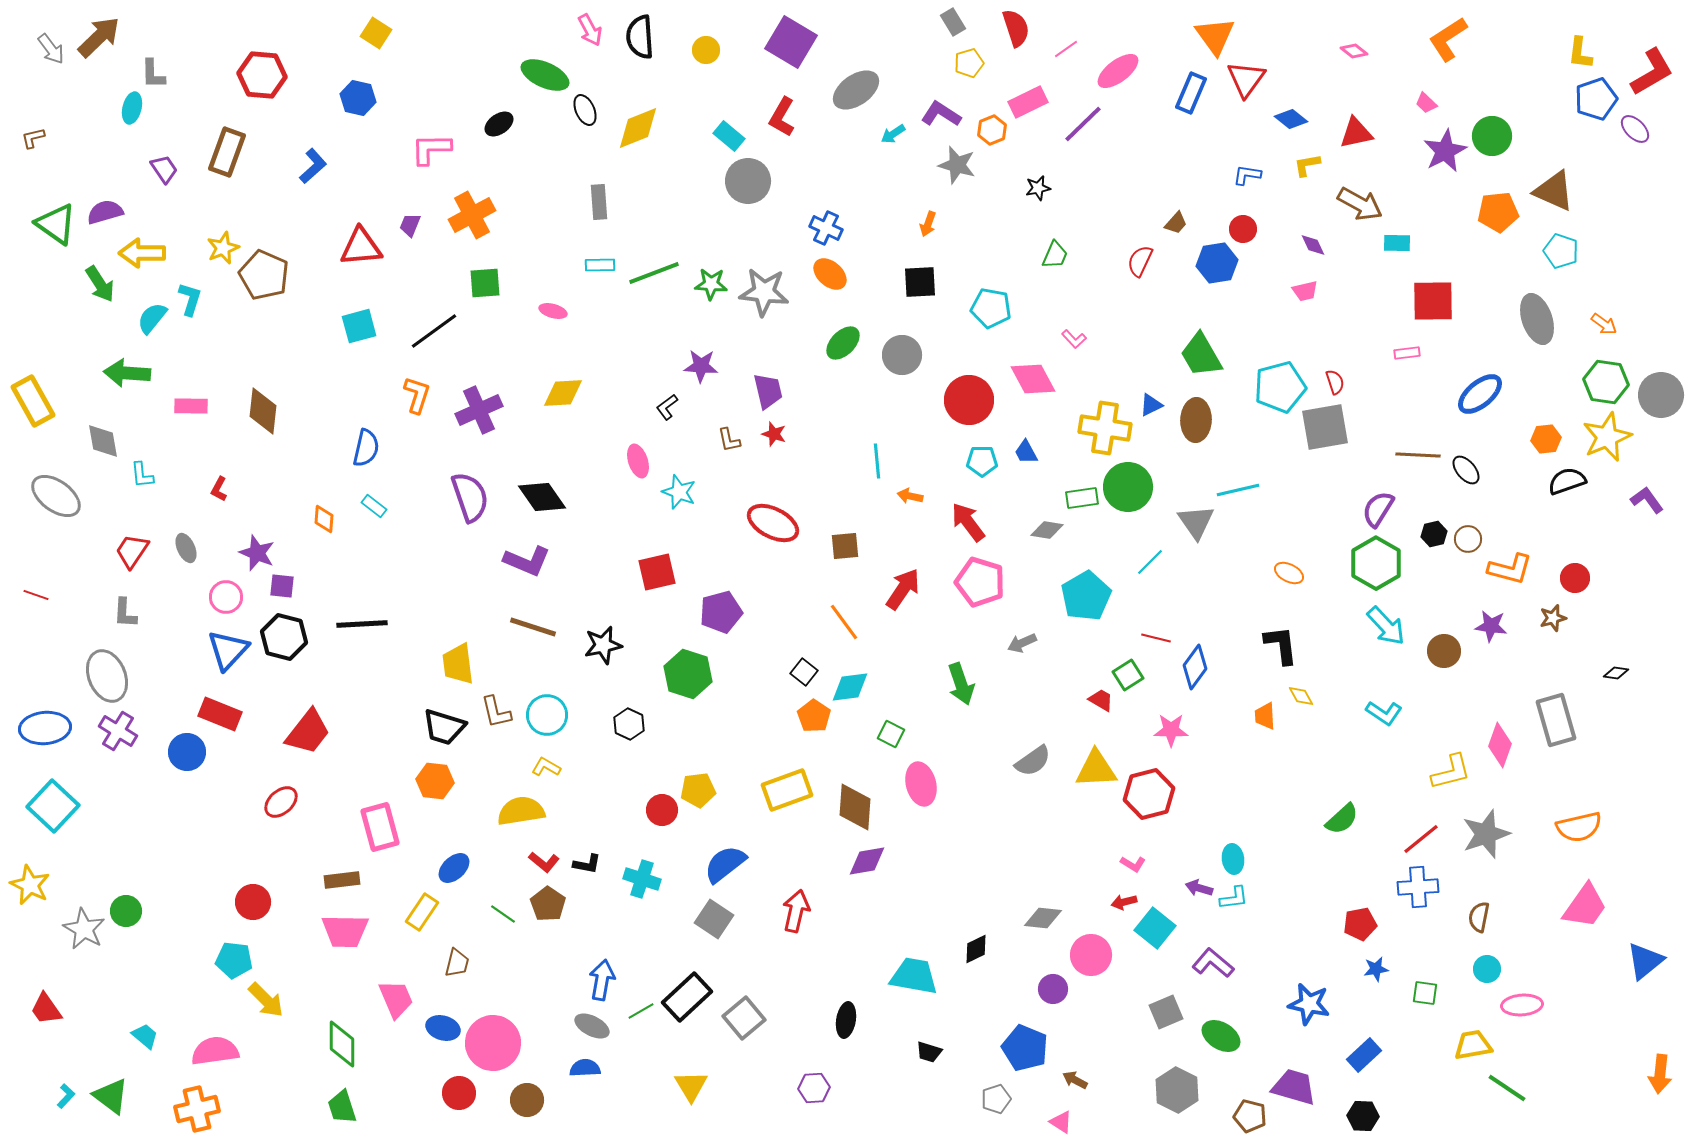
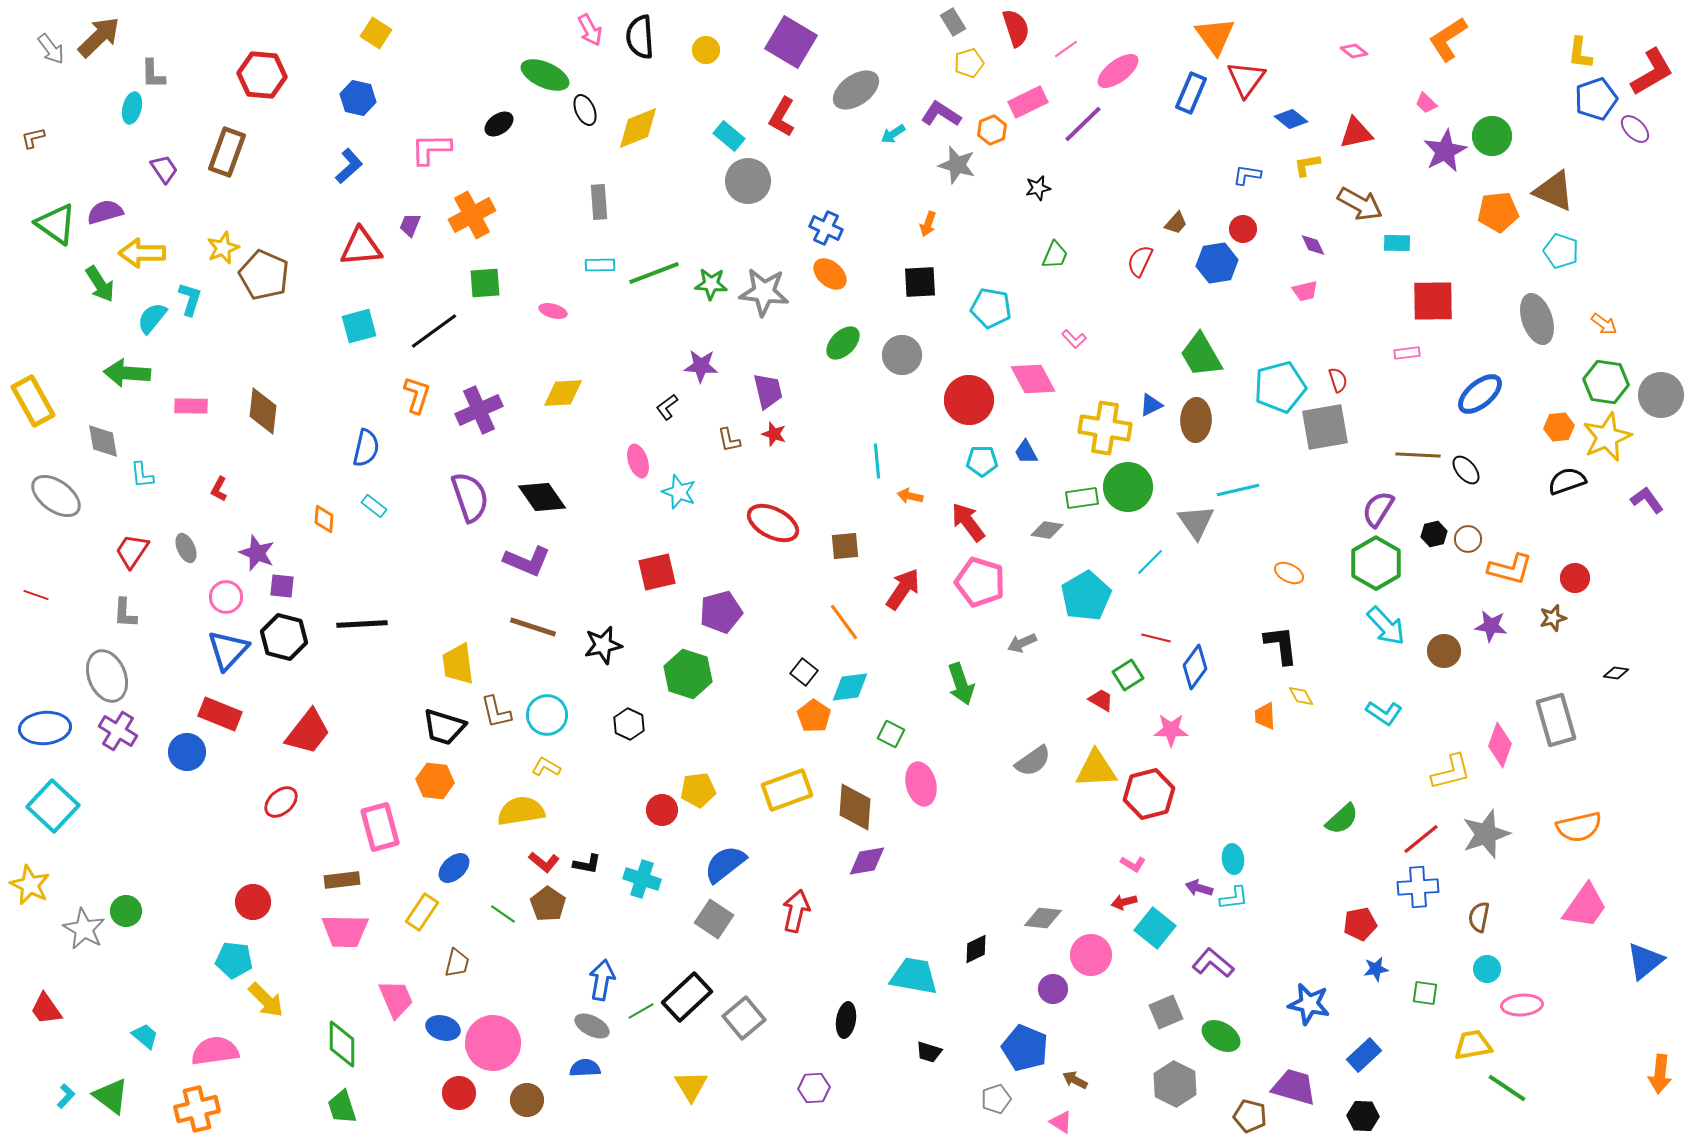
blue L-shape at (313, 166): moved 36 px right
red semicircle at (1335, 382): moved 3 px right, 2 px up
orange hexagon at (1546, 439): moved 13 px right, 12 px up
gray hexagon at (1177, 1090): moved 2 px left, 6 px up
